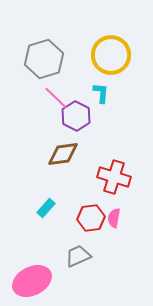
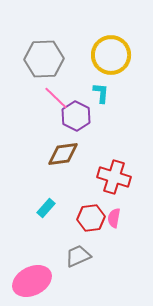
gray hexagon: rotated 15 degrees clockwise
